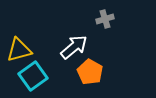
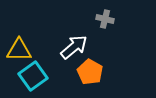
gray cross: rotated 30 degrees clockwise
yellow triangle: rotated 16 degrees clockwise
